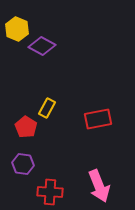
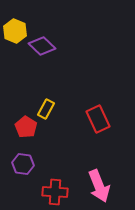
yellow hexagon: moved 2 px left, 2 px down
purple diamond: rotated 16 degrees clockwise
yellow rectangle: moved 1 px left, 1 px down
red rectangle: rotated 76 degrees clockwise
red cross: moved 5 px right
